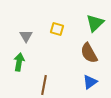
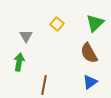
yellow square: moved 5 px up; rotated 24 degrees clockwise
